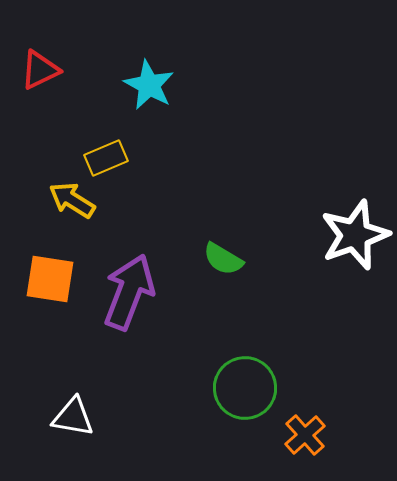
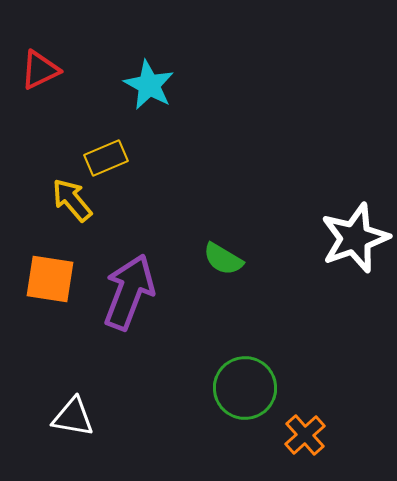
yellow arrow: rotated 18 degrees clockwise
white star: moved 3 px down
